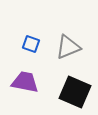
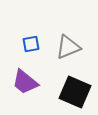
blue square: rotated 30 degrees counterclockwise
purple trapezoid: rotated 152 degrees counterclockwise
